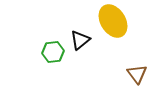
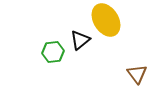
yellow ellipse: moved 7 px left, 1 px up
